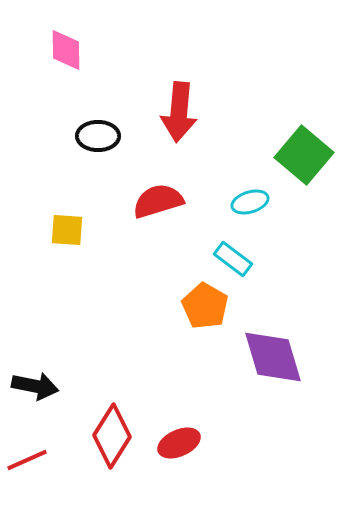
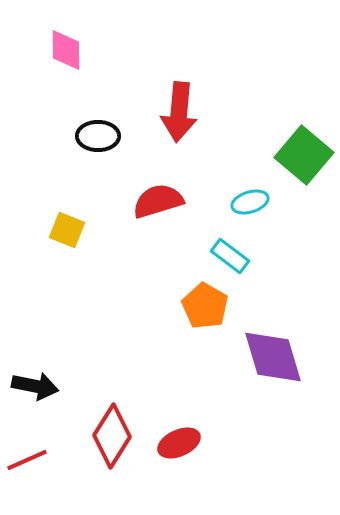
yellow square: rotated 18 degrees clockwise
cyan rectangle: moved 3 px left, 3 px up
